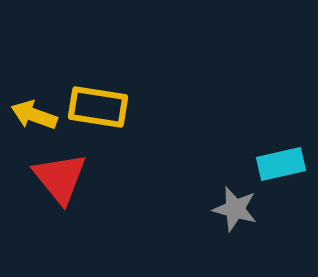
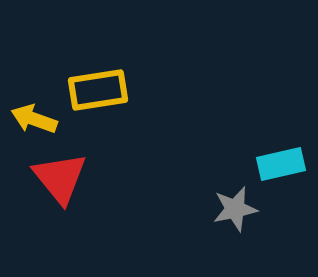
yellow rectangle: moved 17 px up; rotated 18 degrees counterclockwise
yellow arrow: moved 4 px down
gray star: rotated 27 degrees counterclockwise
